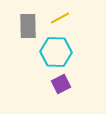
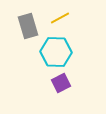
gray rectangle: rotated 15 degrees counterclockwise
purple square: moved 1 px up
